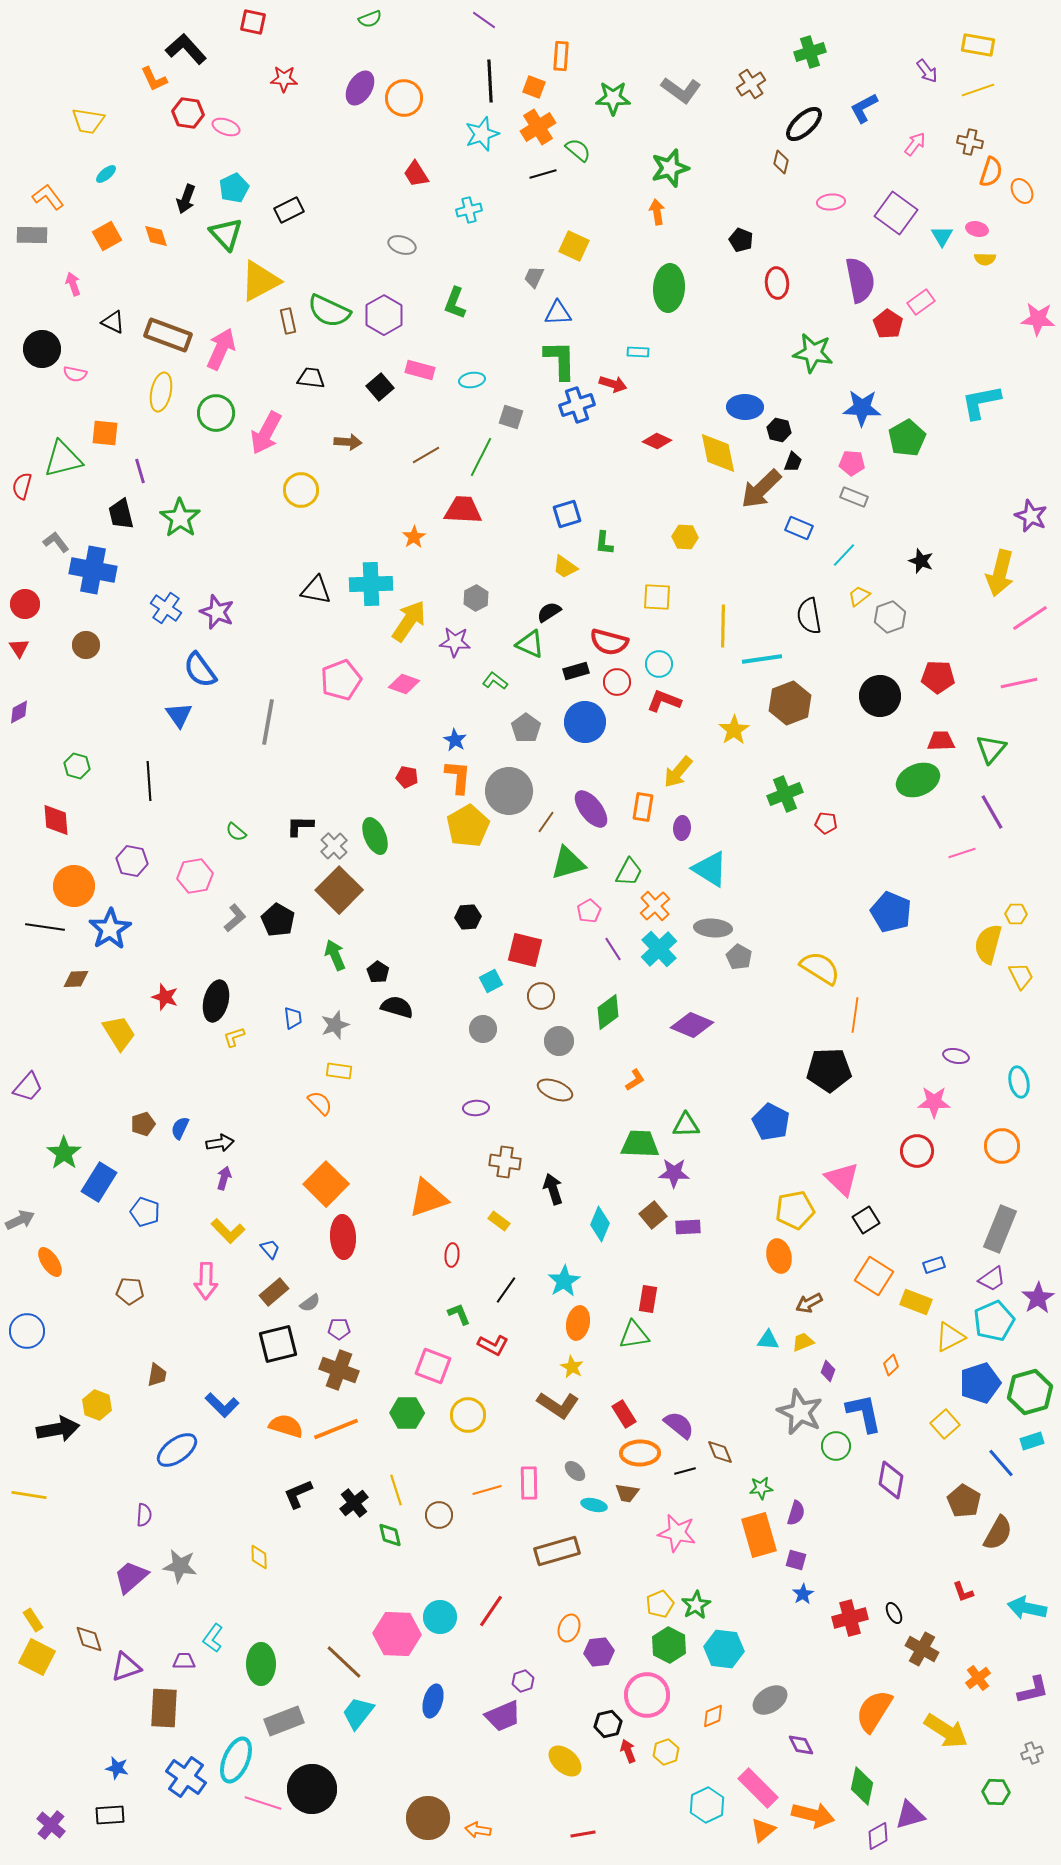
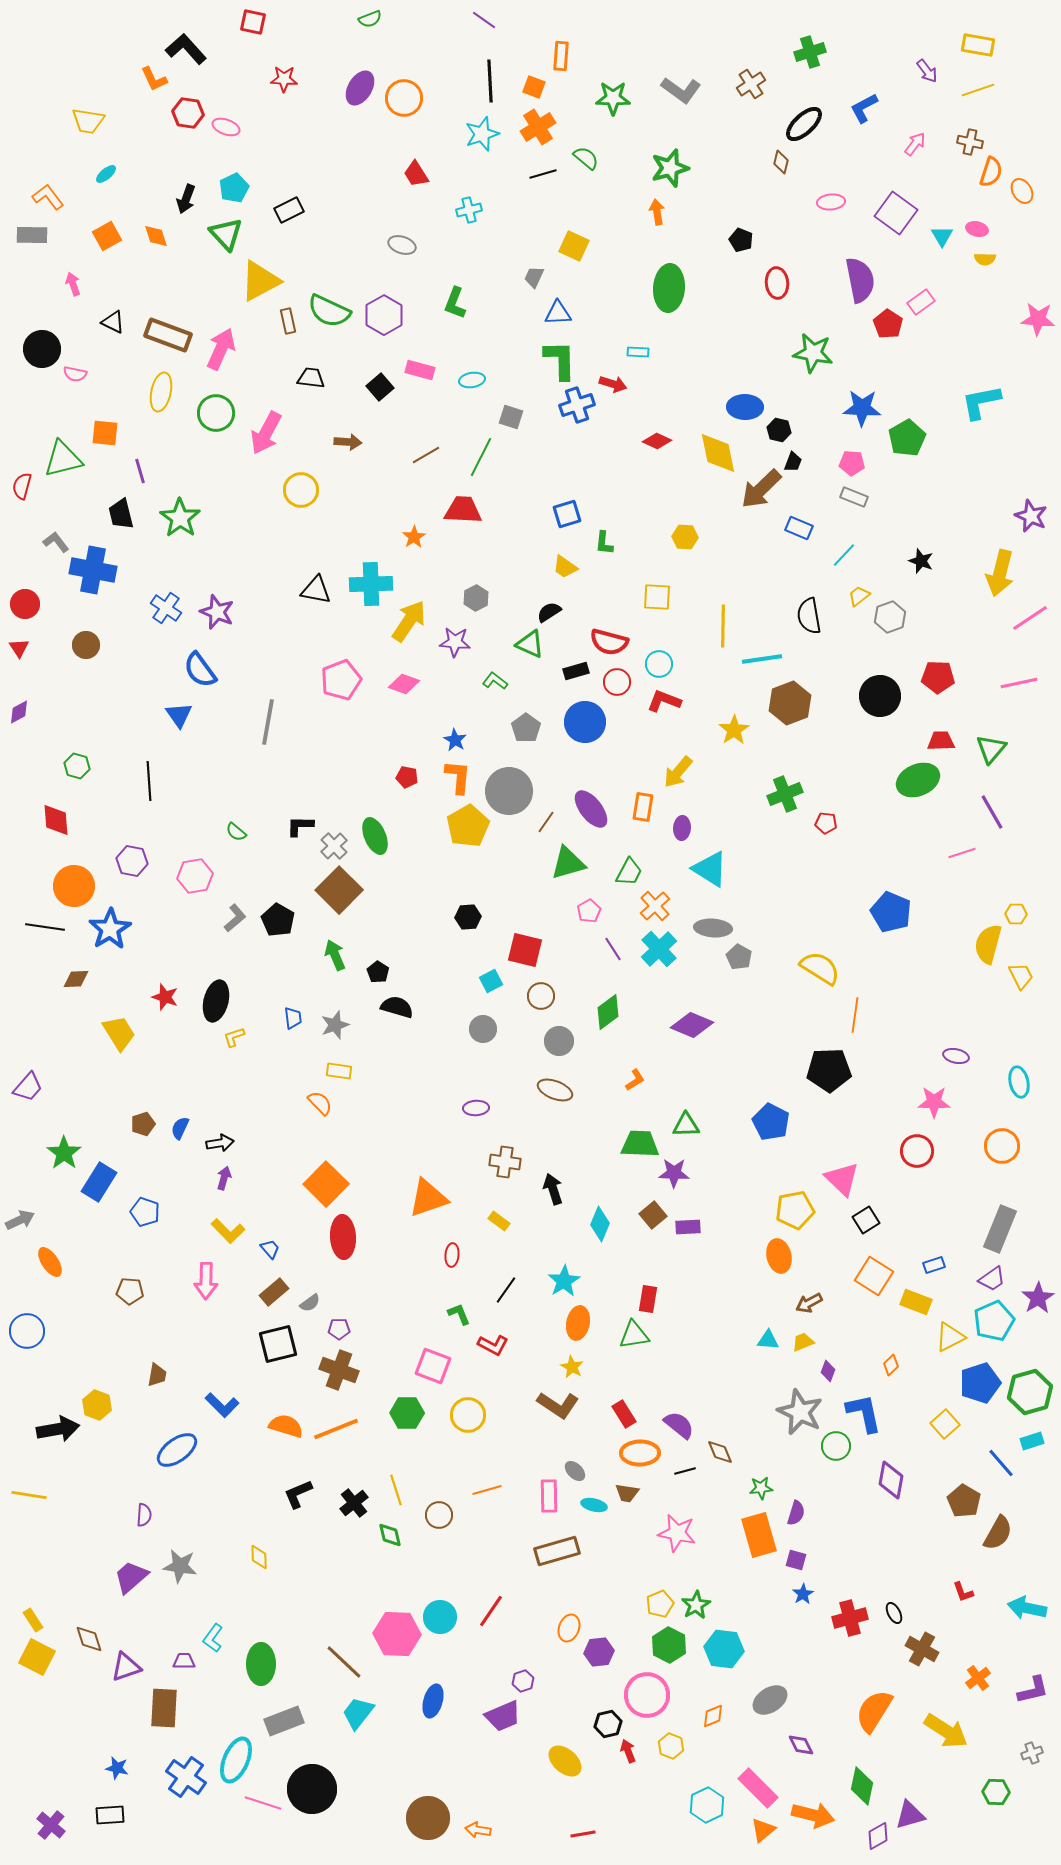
green semicircle at (578, 150): moved 8 px right, 8 px down
pink rectangle at (529, 1483): moved 20 px right, 13 px down
yellow hexagon at (666, 1752): moved 5 px right, 6 px up; rotated 20 degrees counterclockwise
